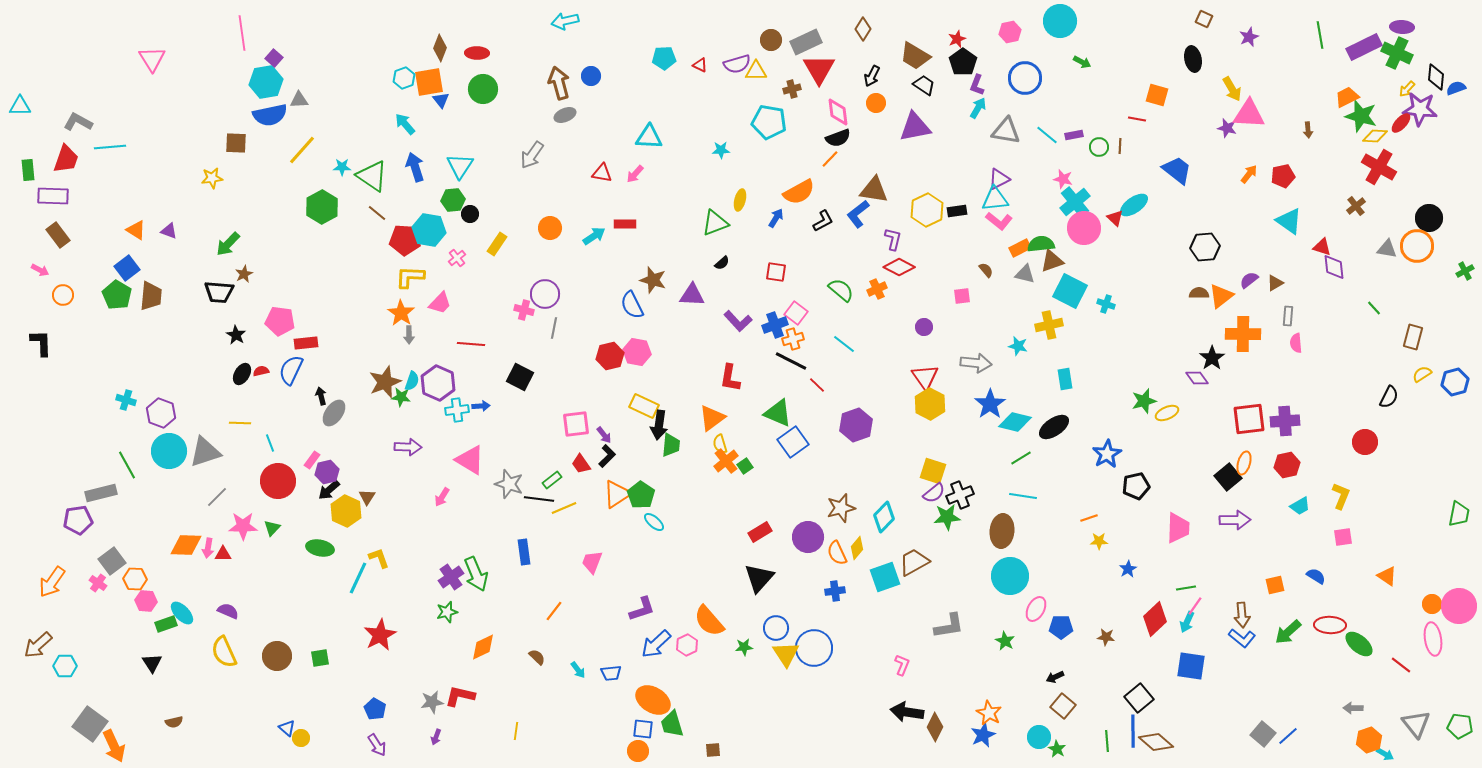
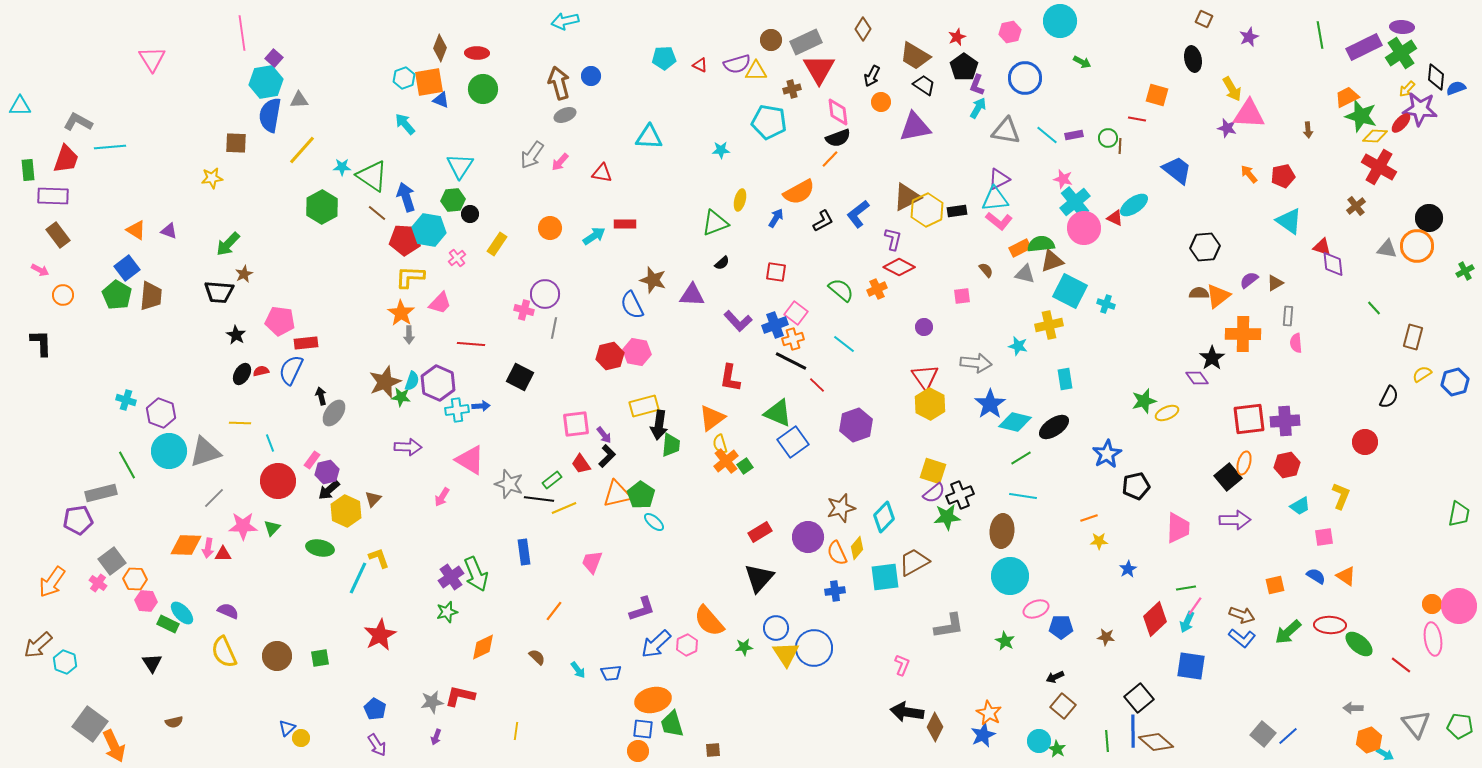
red star at (957, 39): moved 2 px up
green cross at (1397, 53): moved 4 px right; rotated 32 degrees clockwise
black pentagon at (963, 62): moved 1 px right, 5 px down
blue triangle at (441, 100): rotated 30 degrees counterclockwise
orange circle at (876, 103): moved 5 px right, 1 px up
blue semicircle at (270, 115): rotated 112 degrees clockwise
green circle at (1099, 147): moved 9 px right, 9 px up
blue arrow at (415, 167): moved 9 px left, 30 px down
pink arrow at (635, 174): moved 75 px left, 12 px up
orange arrow at (1249, 174): rotated 78 degrees counterclockwise
brown triangle at (874, 190): moved 33 px right, 7 px down; rotated 36 degrees counterclockwise
red triangle at (1115, 218): rotated 18 degrees counterclockwise
purple diamond at (1334, 267): moved 1 px left, 3 px up
orange triangle at (1221, 296): moved 3 px left
yellow rectangle at (644, 406): rotated 40 degrees counterclockwise
orange triangle at (617, 494): rotated 20 degrees clockwise
gray line at (217, 497): moved 3 px left, 1 px down
brown triangle at (367, 497): moved 6 px right, 2 px down; rotated 12 degrees clockwise
pink square at (1343, 537): moved 19 px left
orange triangle at (1387, 576): moved 41 px left
cyan square at (885, 577): rotated 12 degrees clockwise
pink ellipse at (1036, 609): rotated 40 degrees clockwise
brown arrow at (1242, 615): rotated 65 degrees counterclockwise
green rectangle at (166, 624): moved 2 px right; rotated 45 degrees clockwise
cyan hexagon at (65, 666): moved 4 px up; rotated 20 degrees clockwise
orange ellipse at (653, 700): rotated 44 degrees counterclockwise
blue triangle at (287, 728): rotated 36 degrees clockwise
cyan circle at (1039, 737): moved 4 px down
